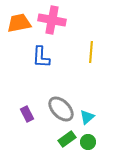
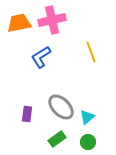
pink cross: rotated 24 degrees counterclockwise
yellow line: rotated 25 degrees counterclockwise
blue L-shape: rotated 55 degrees clockwise
gray ellipse: moved 2 px up
purple rectangle: rotated 35 degrees clockwise
green rectangle: moved 10 px left
